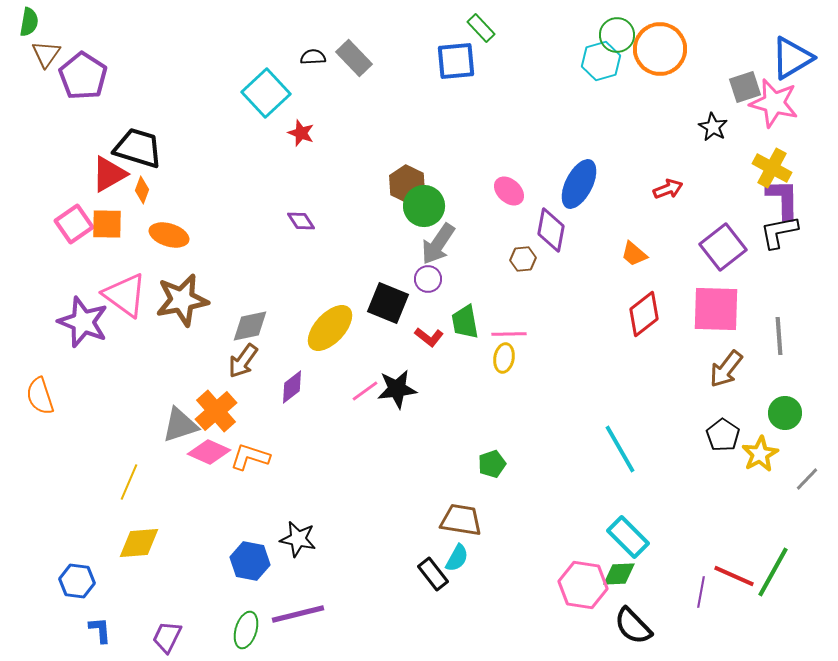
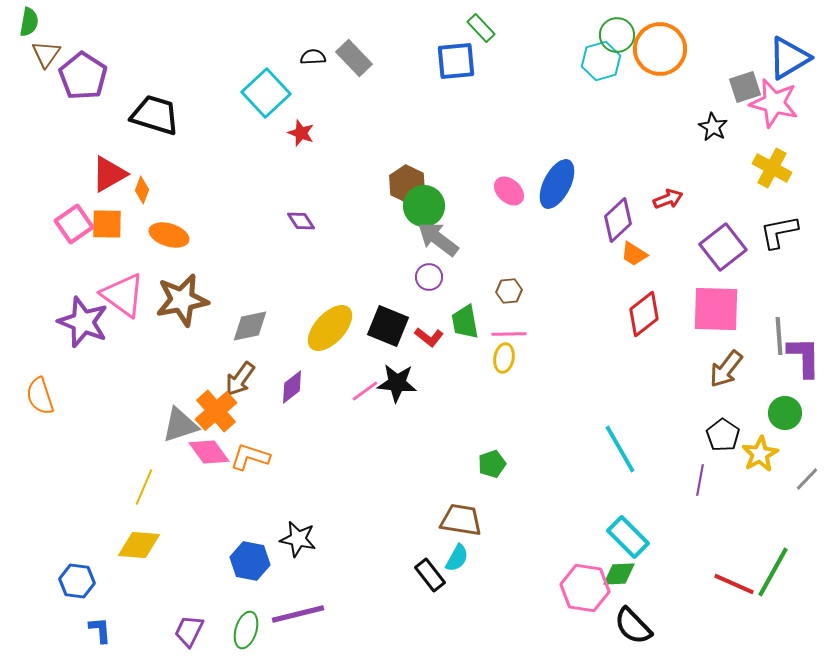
blue triangle at (792, 58): moved 3 px left
black trapezoid at (138, 148): moved 17 px right, 33 px up
blue ellipse at (579, 184): moved 22 px left
red arrow at (668, 189): moved 10 px down
purple L-shape at (783, 199): moved 21 px right, 158 px down
purple diamond at (551, 230): moved 67 px right, 10 px up; rotated 36 degrees clockwise
gray arrow at (438, 244): moved 5 px up; rotated 93 degrees clockwise
orange trapezoid at (634, 254): rotated 8 degrees counterclockwise
brown hexagon at (523, 259): moved 14 px left, 32 px down
purple circle at (428, 279): moved 1 px right, 2 px up
pink triangle at (125, 295): moved 2 px left
black square at (388, 303): moved 23 px down
brown arrow at (243, 361): moved 3 px left, 18 px down
black star at (397, 389): moved 6 px up; rotated 12 degrees clockwise
pink diamond at (209, 452): rotated 30 degrees clockwise
yellow line at (129, 482): moved 15 px right, 5 px down
yellow diamond at (139, 543): moved 2 px down; rotated 9 degrees clockwise
black rectangle at (433, 574): moved 3 px left, 1 px down
red line at (734, 576): moved 8 px down
pink hexagon at (583, 585): moved 2 px right, 3 px down
purple line at (701, 592): moved 1 px left, 112 px up
purple trapezoid at (167, 637): moved 22 px right, 6 px up
